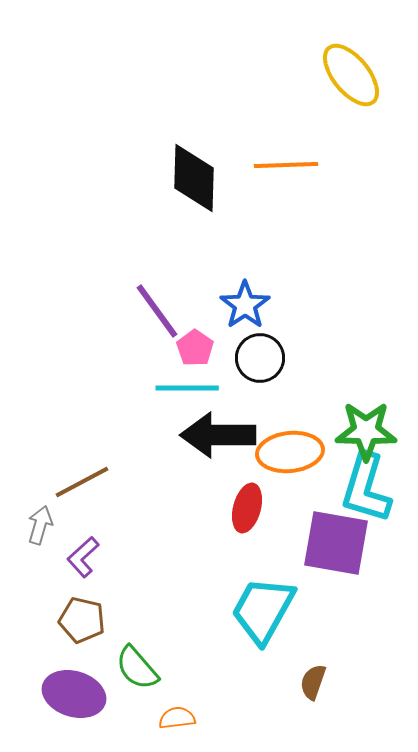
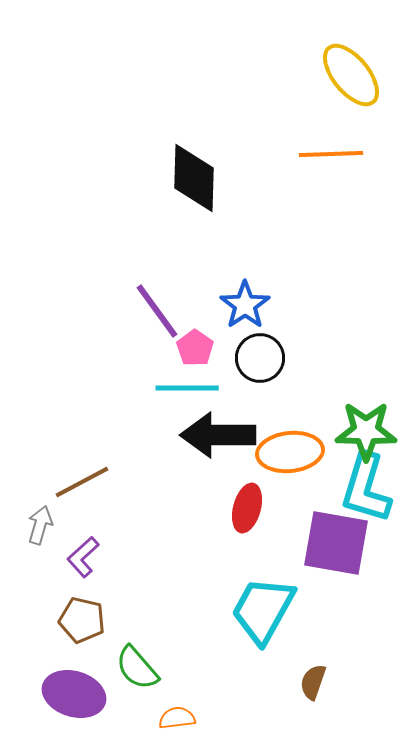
orange line: moved 45 px right, 11 px up
